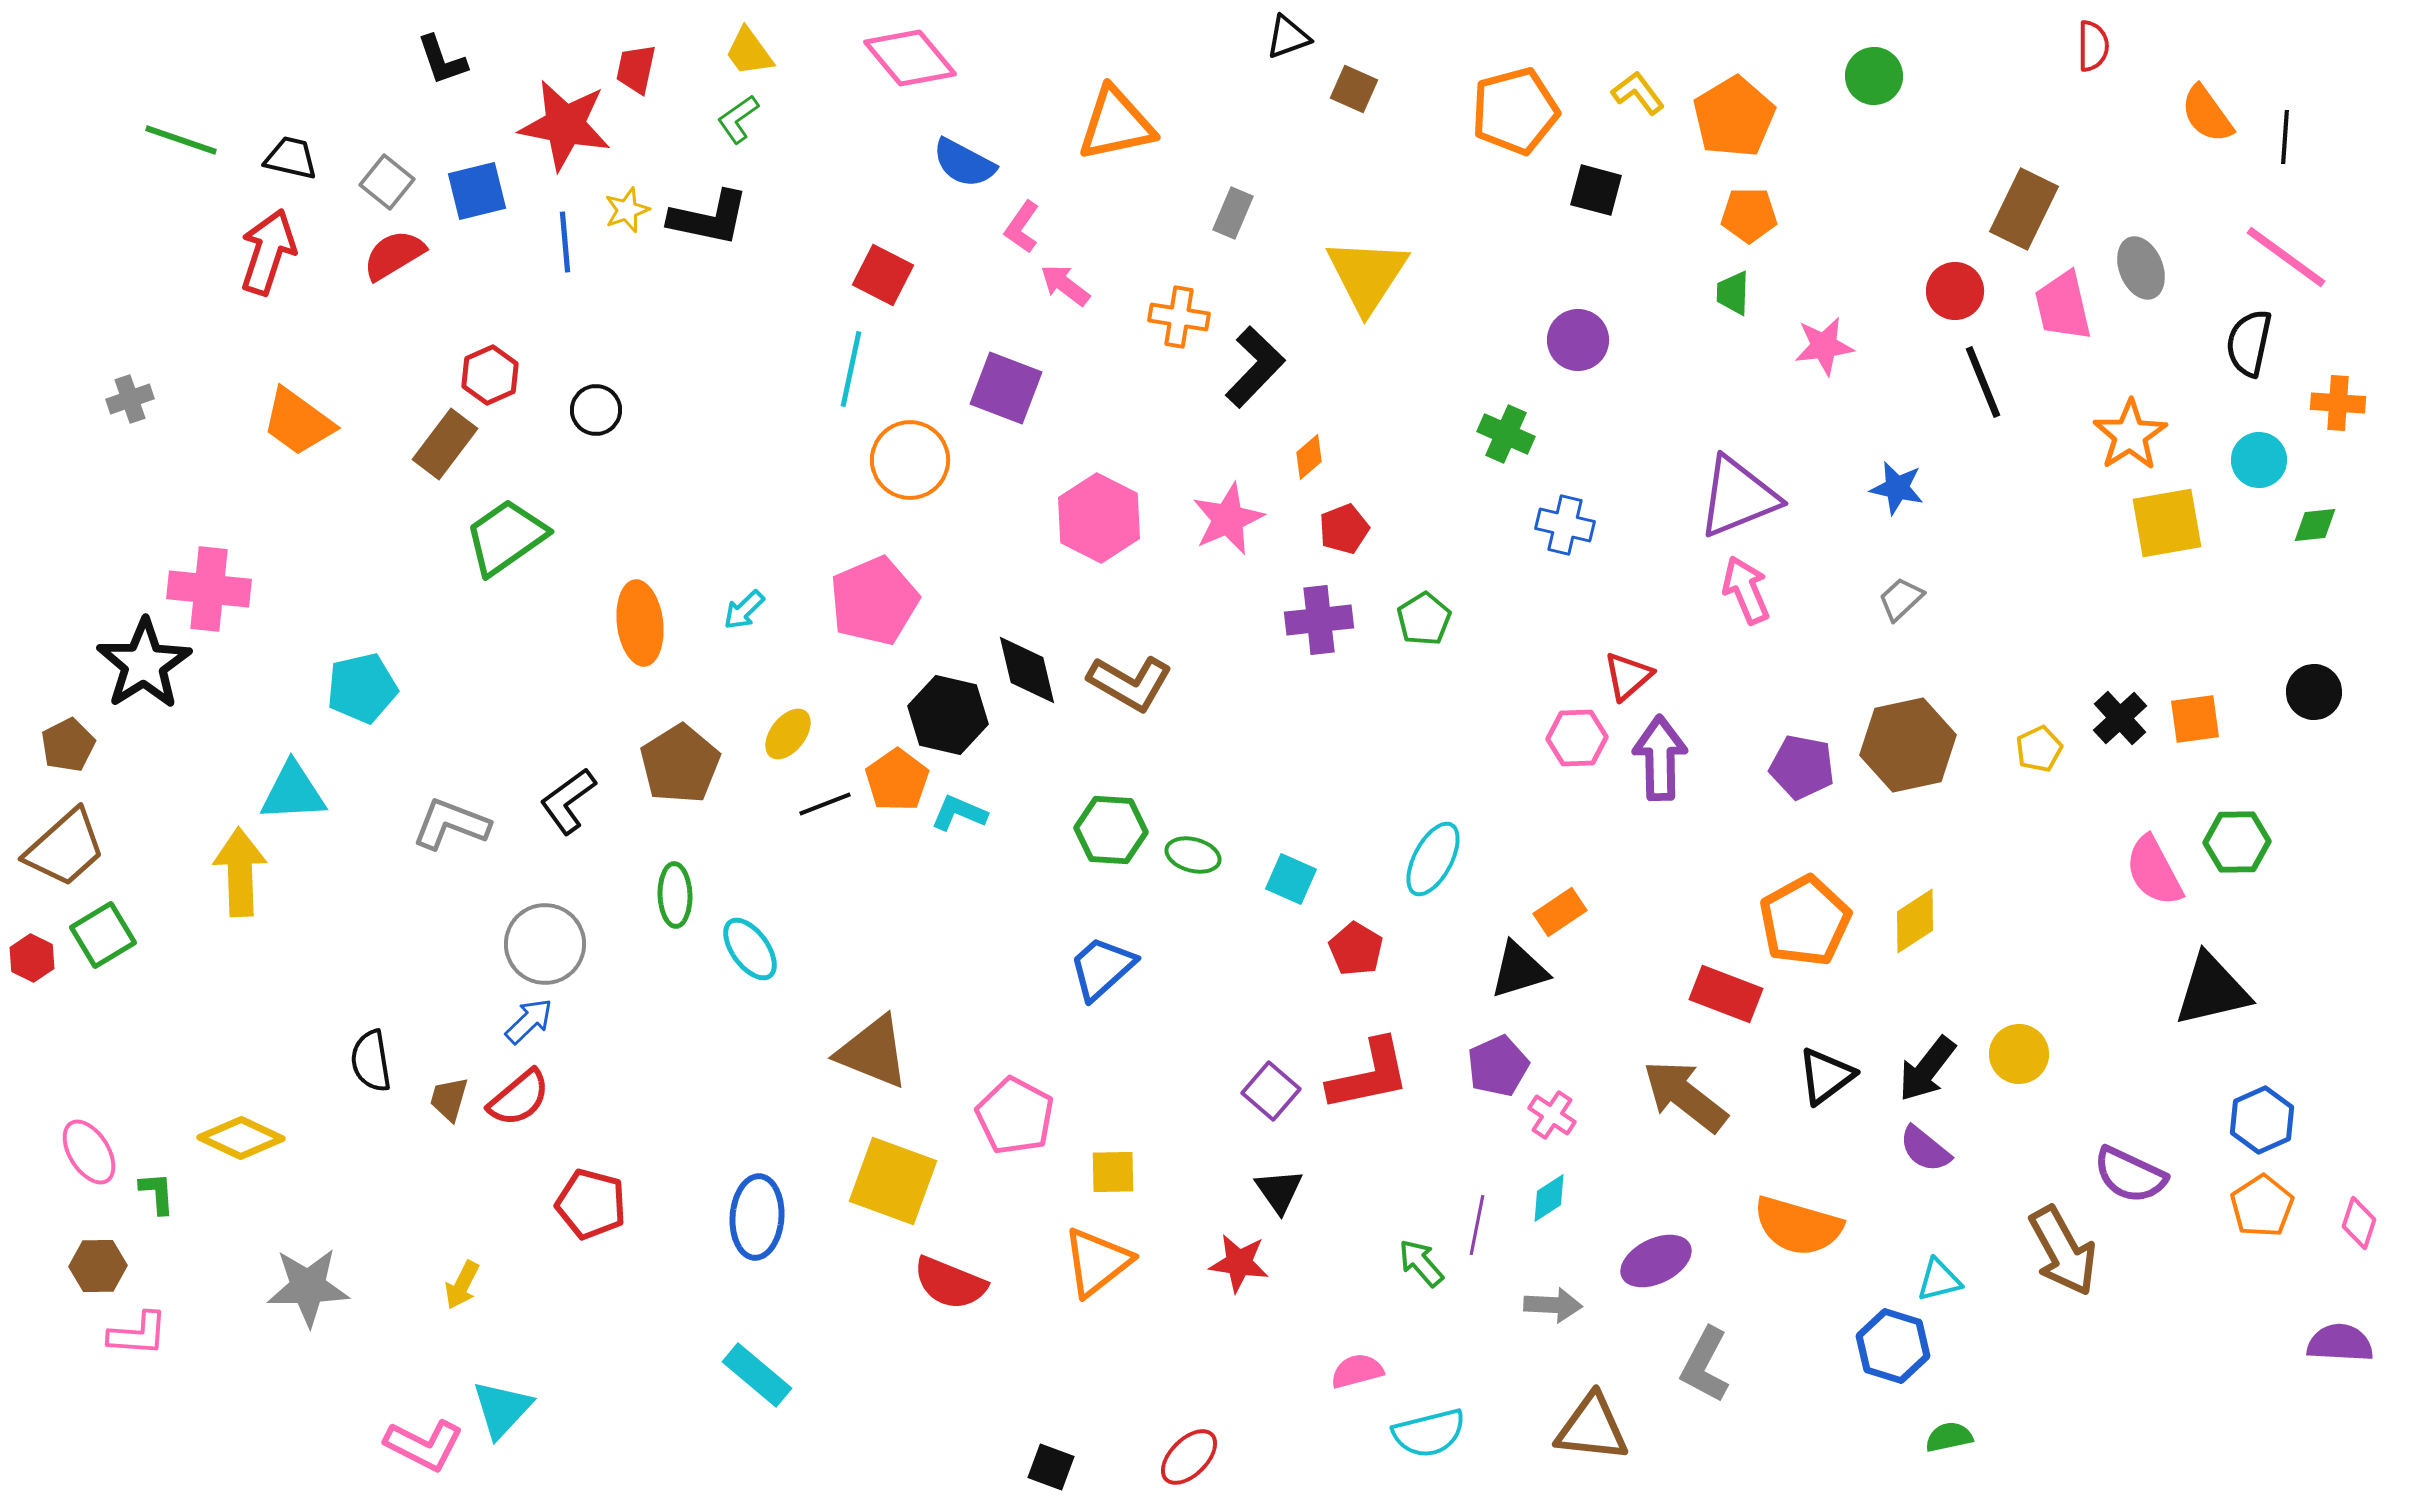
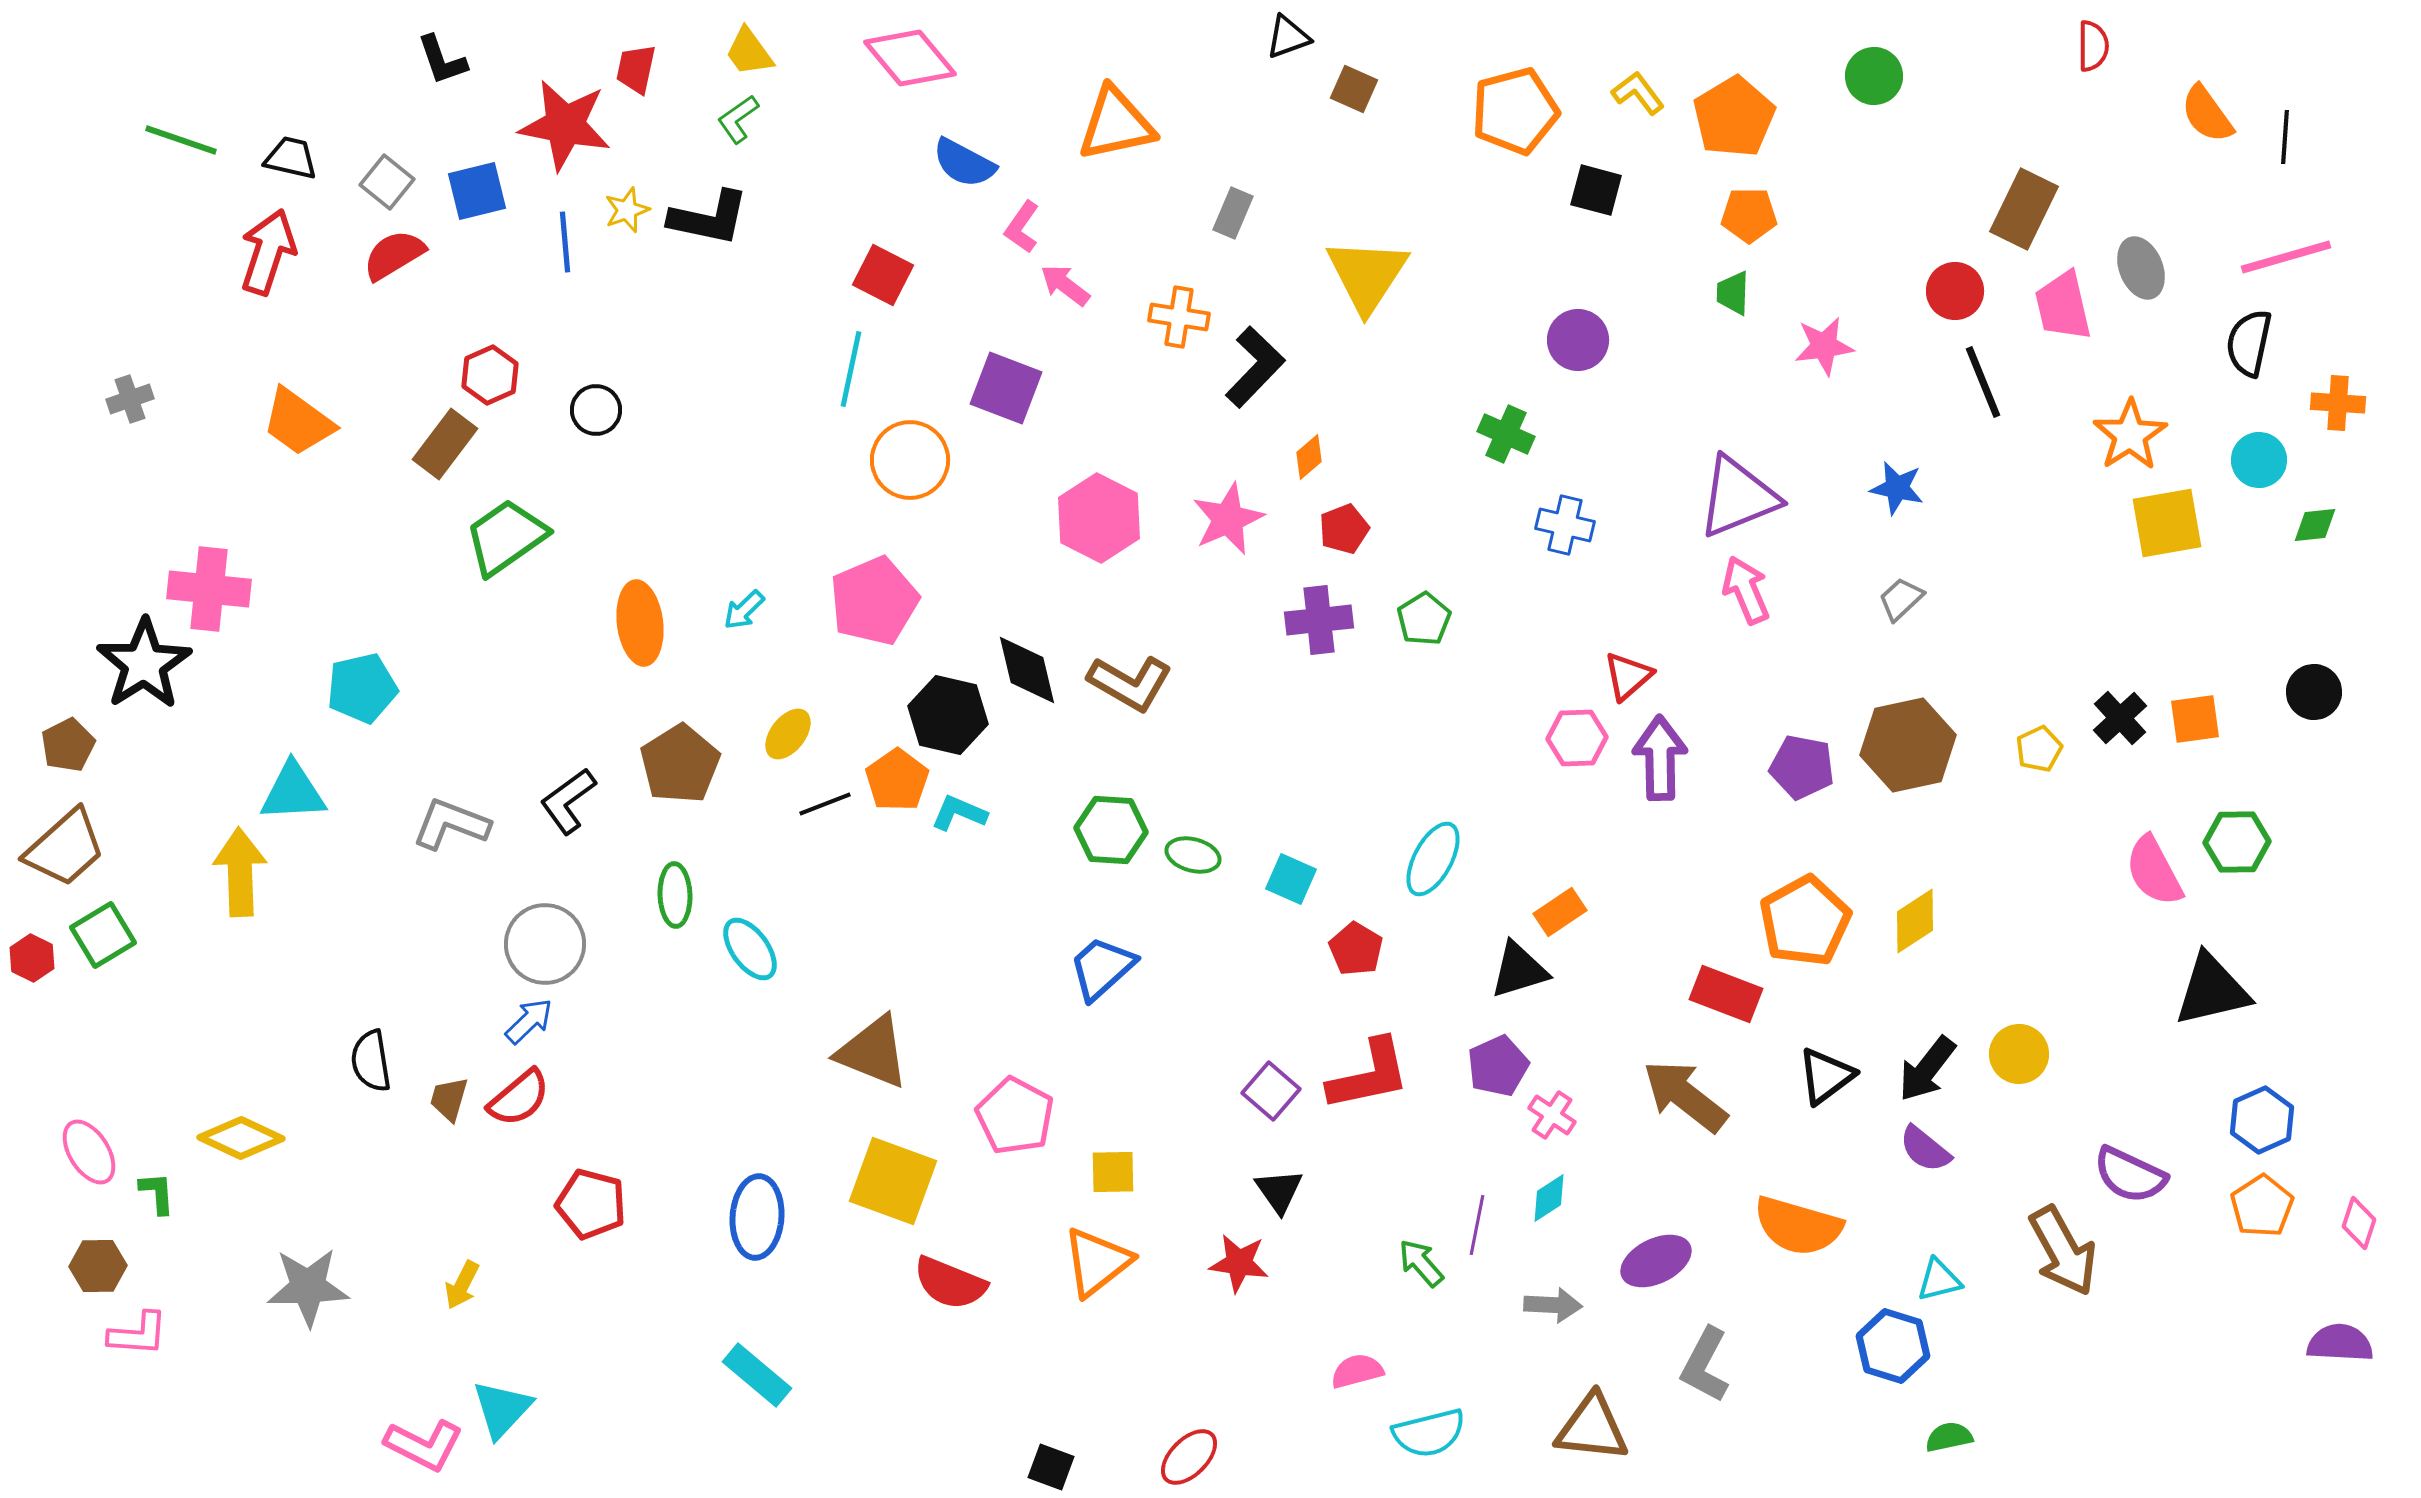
pink line at (2286, 257): rotated 52 degrees counterclockwise
